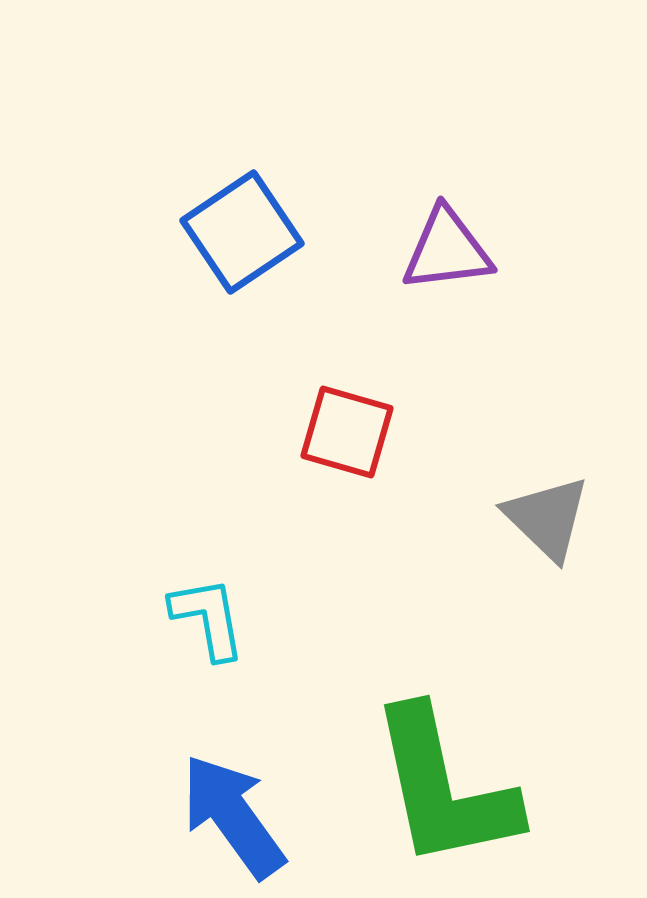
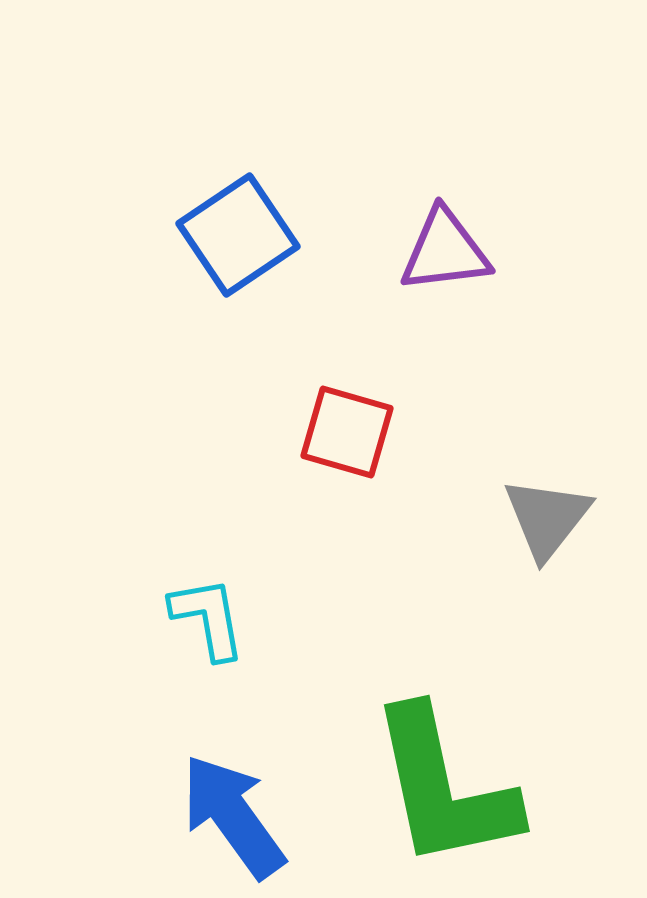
blue square: moved 4 px left, 3 px down
purple triangle: moved 2 px left, 1 px down
gray triangle: rotated 24 degrees clockwise
